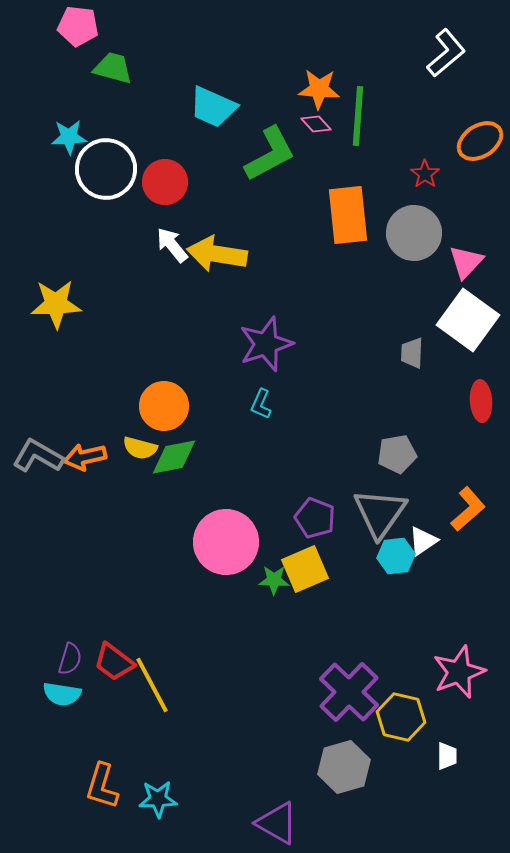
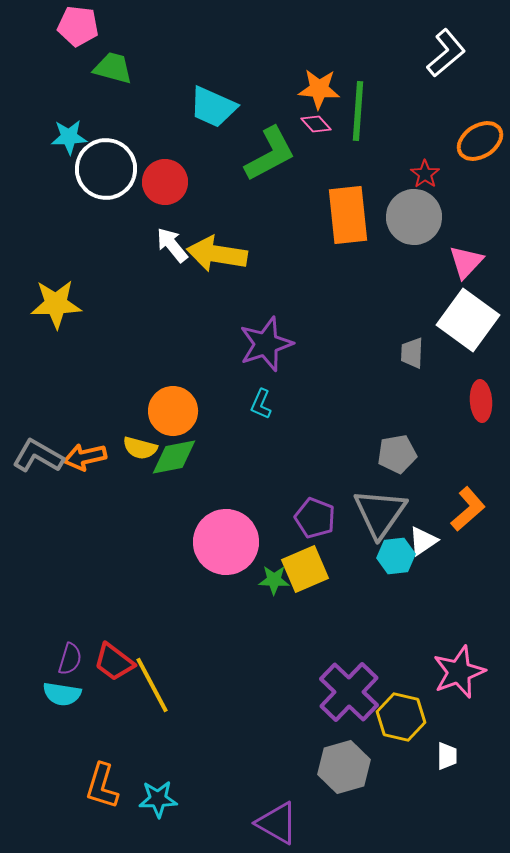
green line at (358, 116): moved 5 px up
gray circle at (414, 233): moved 16 px up
orange circle at (164, 406): moved 9 px right, 5 px down
